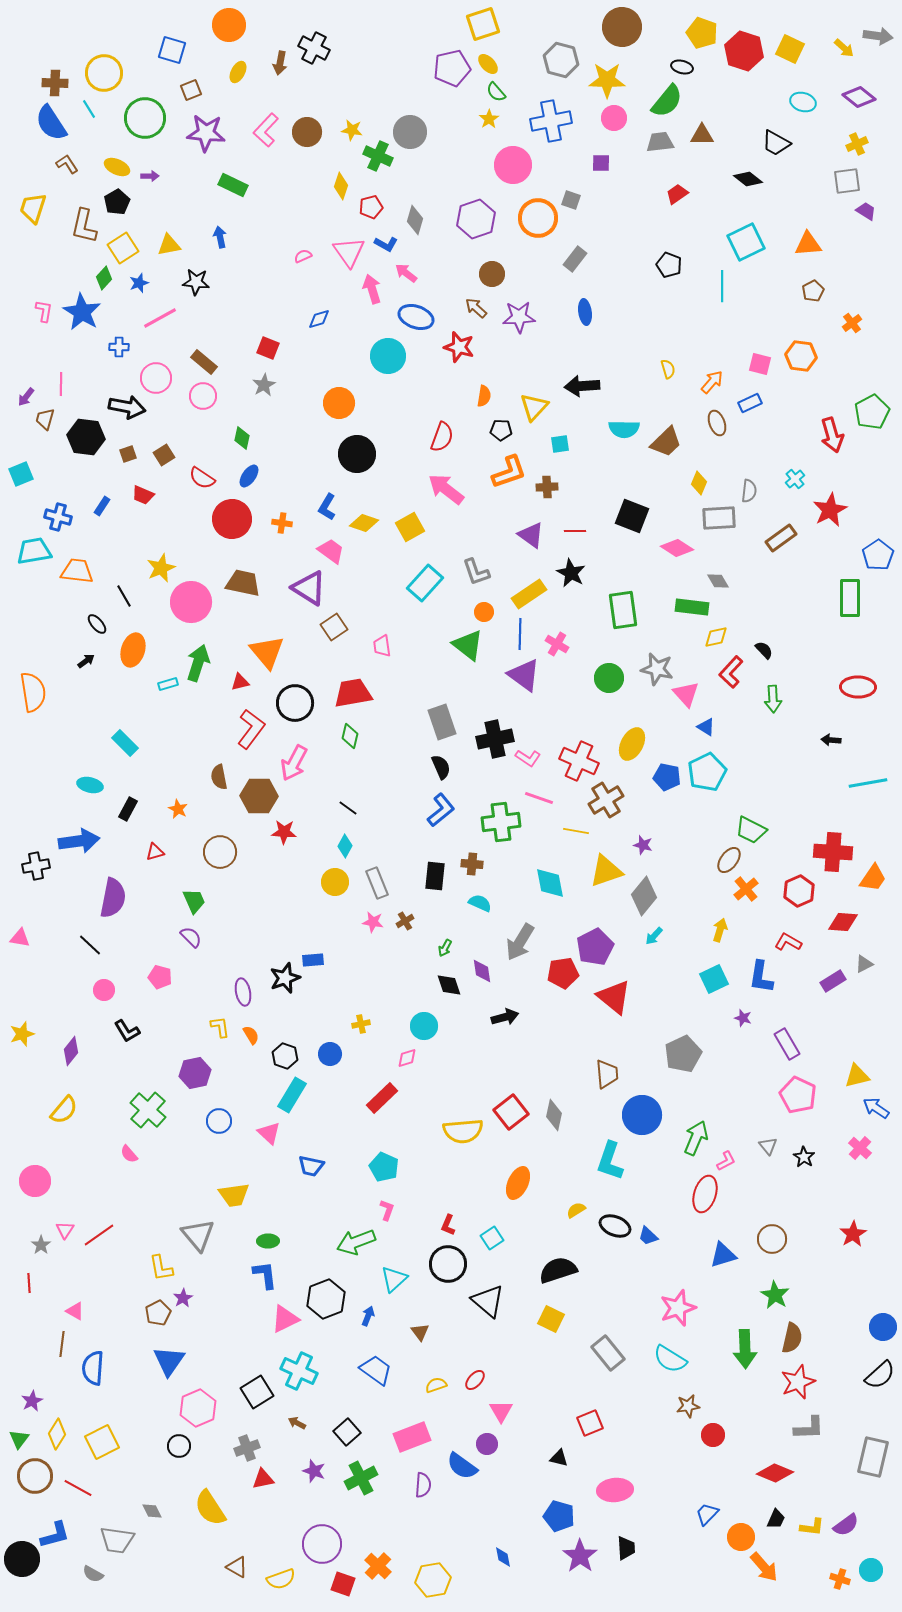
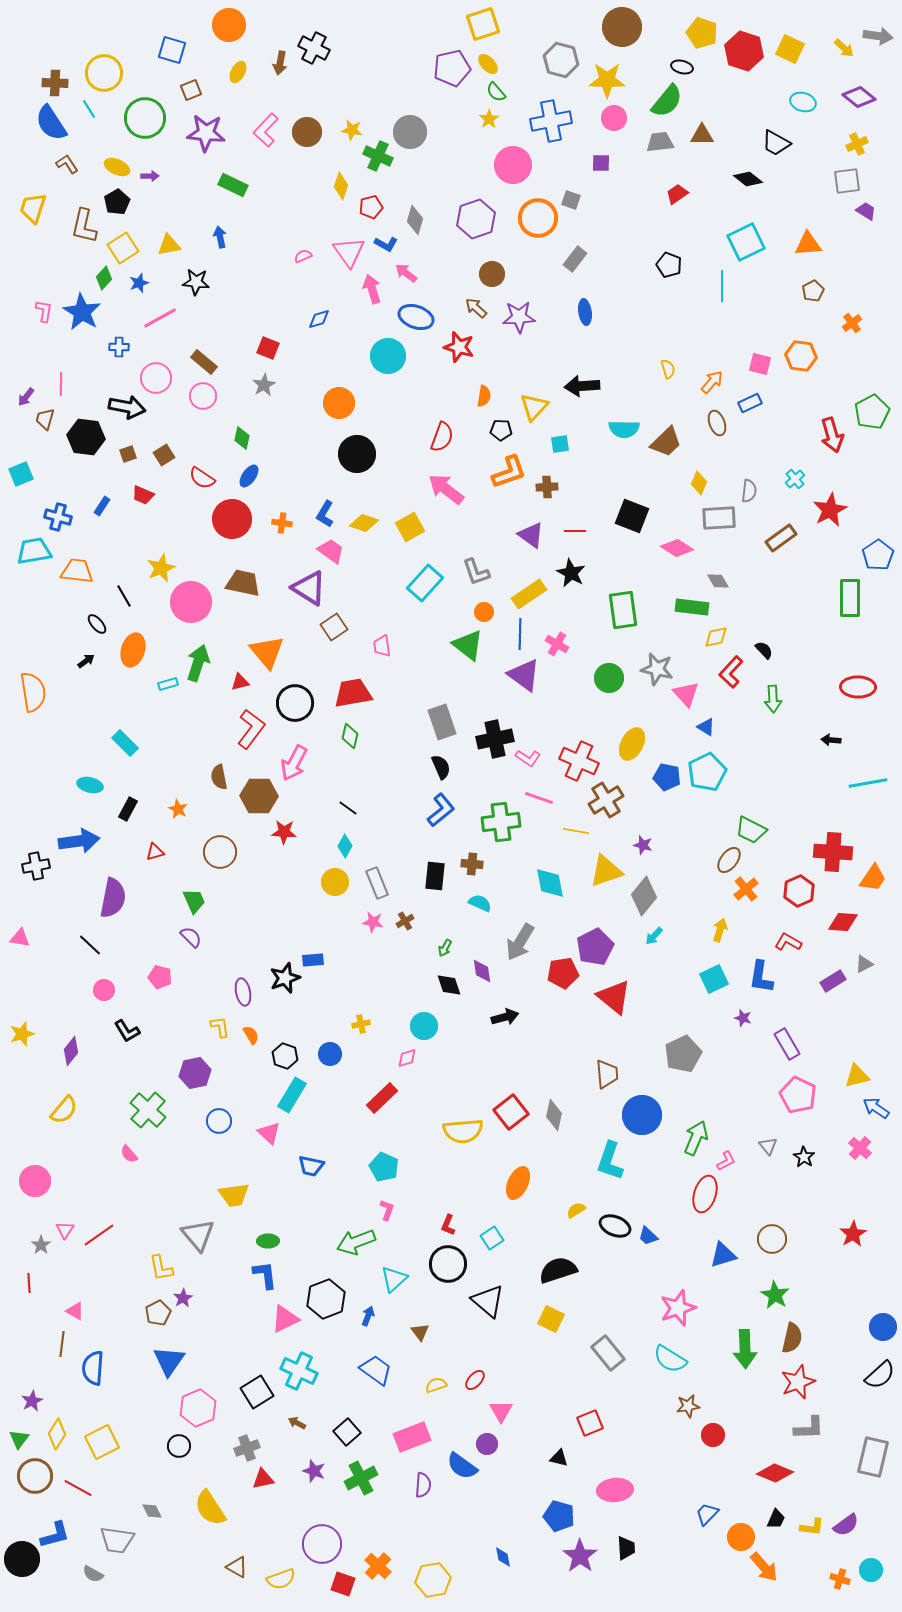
blue L-shape at (327, 507): moved 2 px left, 7 px down
